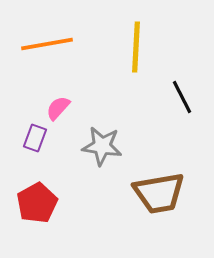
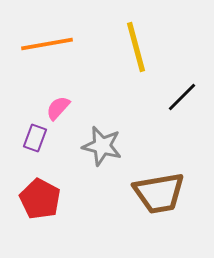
yellow line: rotated 18 degrees counterclockwise
black line: rotated 72 degrees clockwise
gray star: rotated 6 degrees clockwise
red pentagon: moved 3 px right, 4 px up; rotated 15 degrees counterclockwise
